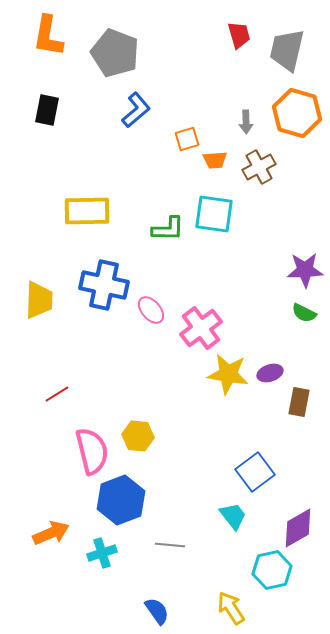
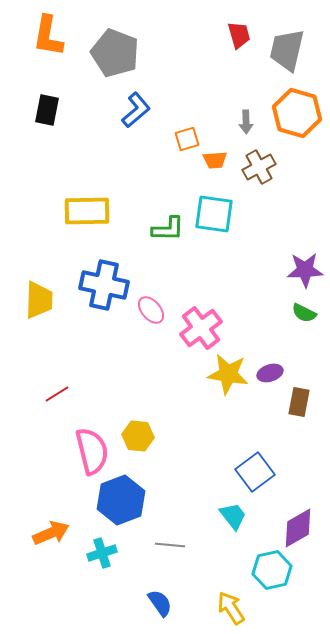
blue semicircle: moved 3 px right, 8 px up
